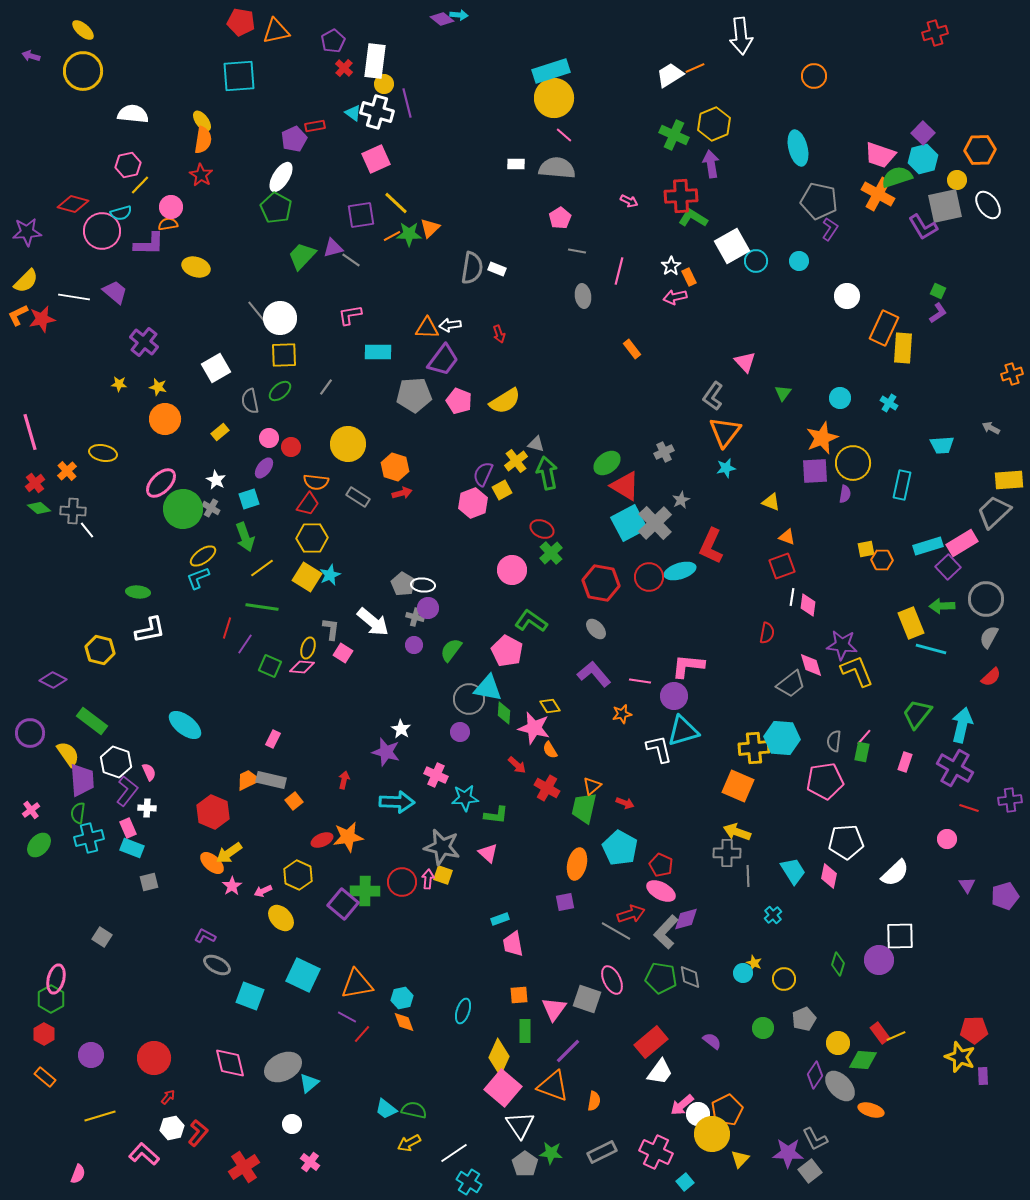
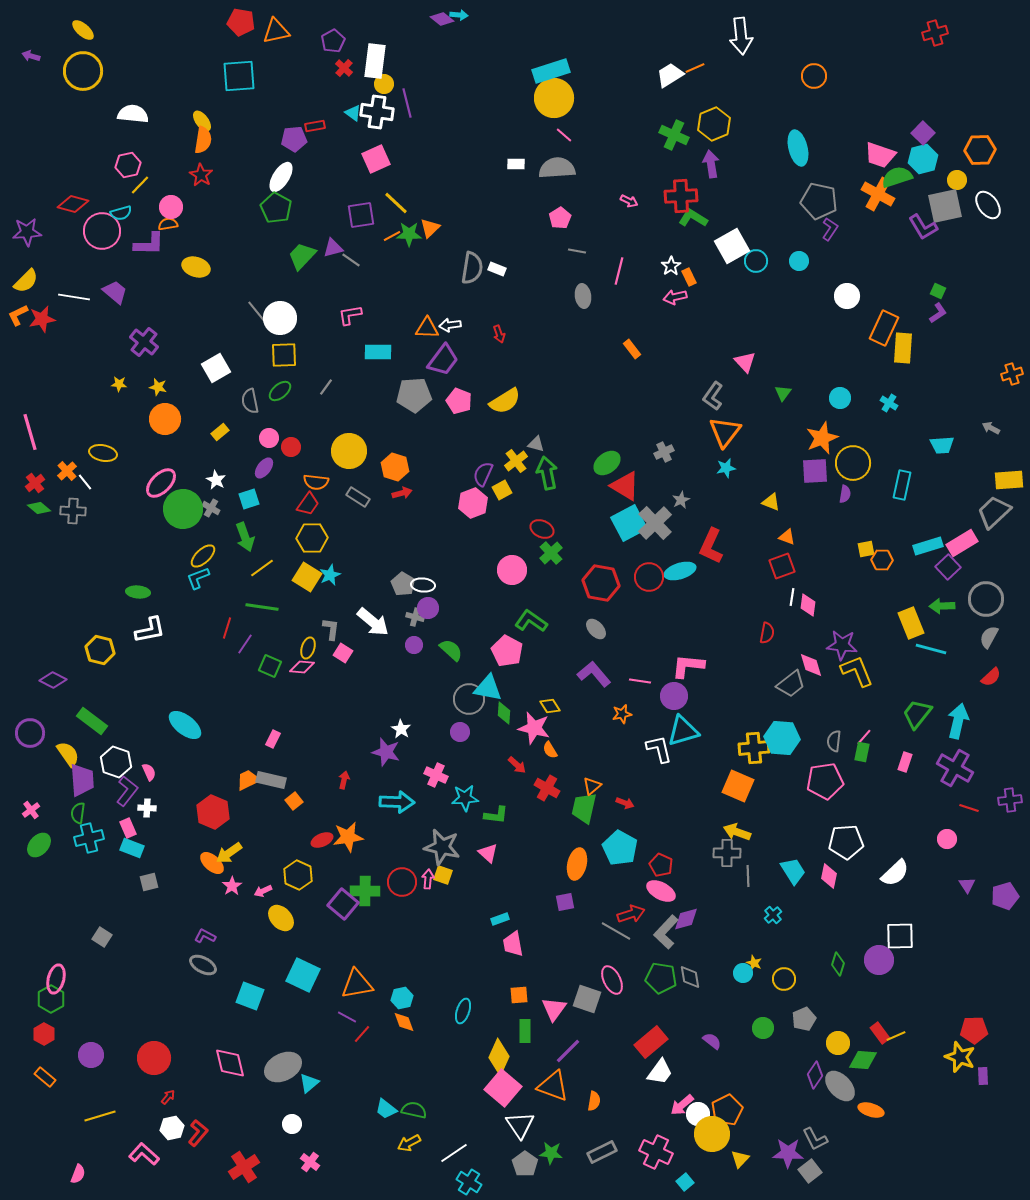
white cross at (377, 112): rotated 8 degrees counterclockwise
purple pentagon at (294, 139): rotated 20 degrees clockwise
gray semicircle at (557, 168): rotated 9 degrees counterclockwise
yellow circle at (348, 444): moved 1 px right, 7 px down
white line at (87, 530): moved 2 px left, 48 px up
yellow ellipse at (203, 556): rotated 8 degrees counterclockwise
green semicircle at (451, 650): rotated 95 degrees clockwise
cyan arrow at (962, 725): moved 4 px left, 4 px up
gray ellipse at (217, 965): moved 14 px left
